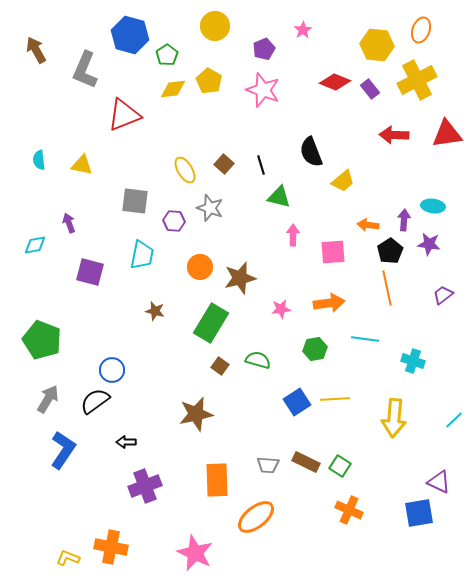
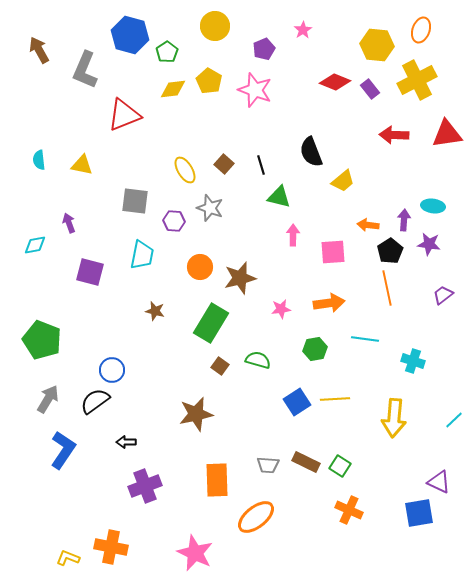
brown arrow at (36, 50): moved 3 px right
green pentagon at (167, 55): moved 3 px up
pink star at (263, 90): moved 8 px left
